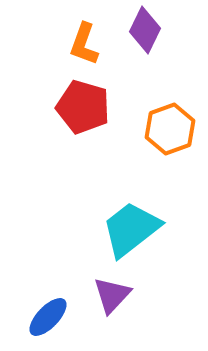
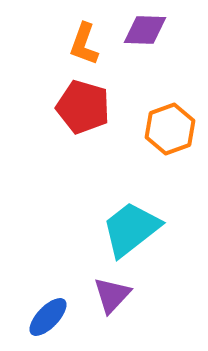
purple diamond: rotated 66 degrees clockwise
